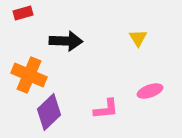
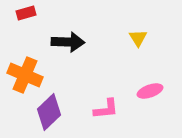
red rectangle: moved 3 px right
black arrow: moved 2 px right, 1 px down
orange cross: moved 4 px left
